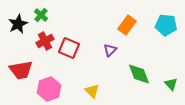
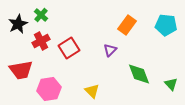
red cross: moved 4 px left
red square: rotated 35 degrees clockwise
pink hexagon: rotated 10 degrees clockwise
